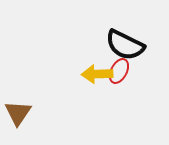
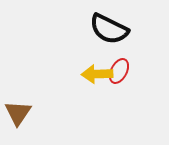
black semicircle: moved 16 px left, 16 px up
